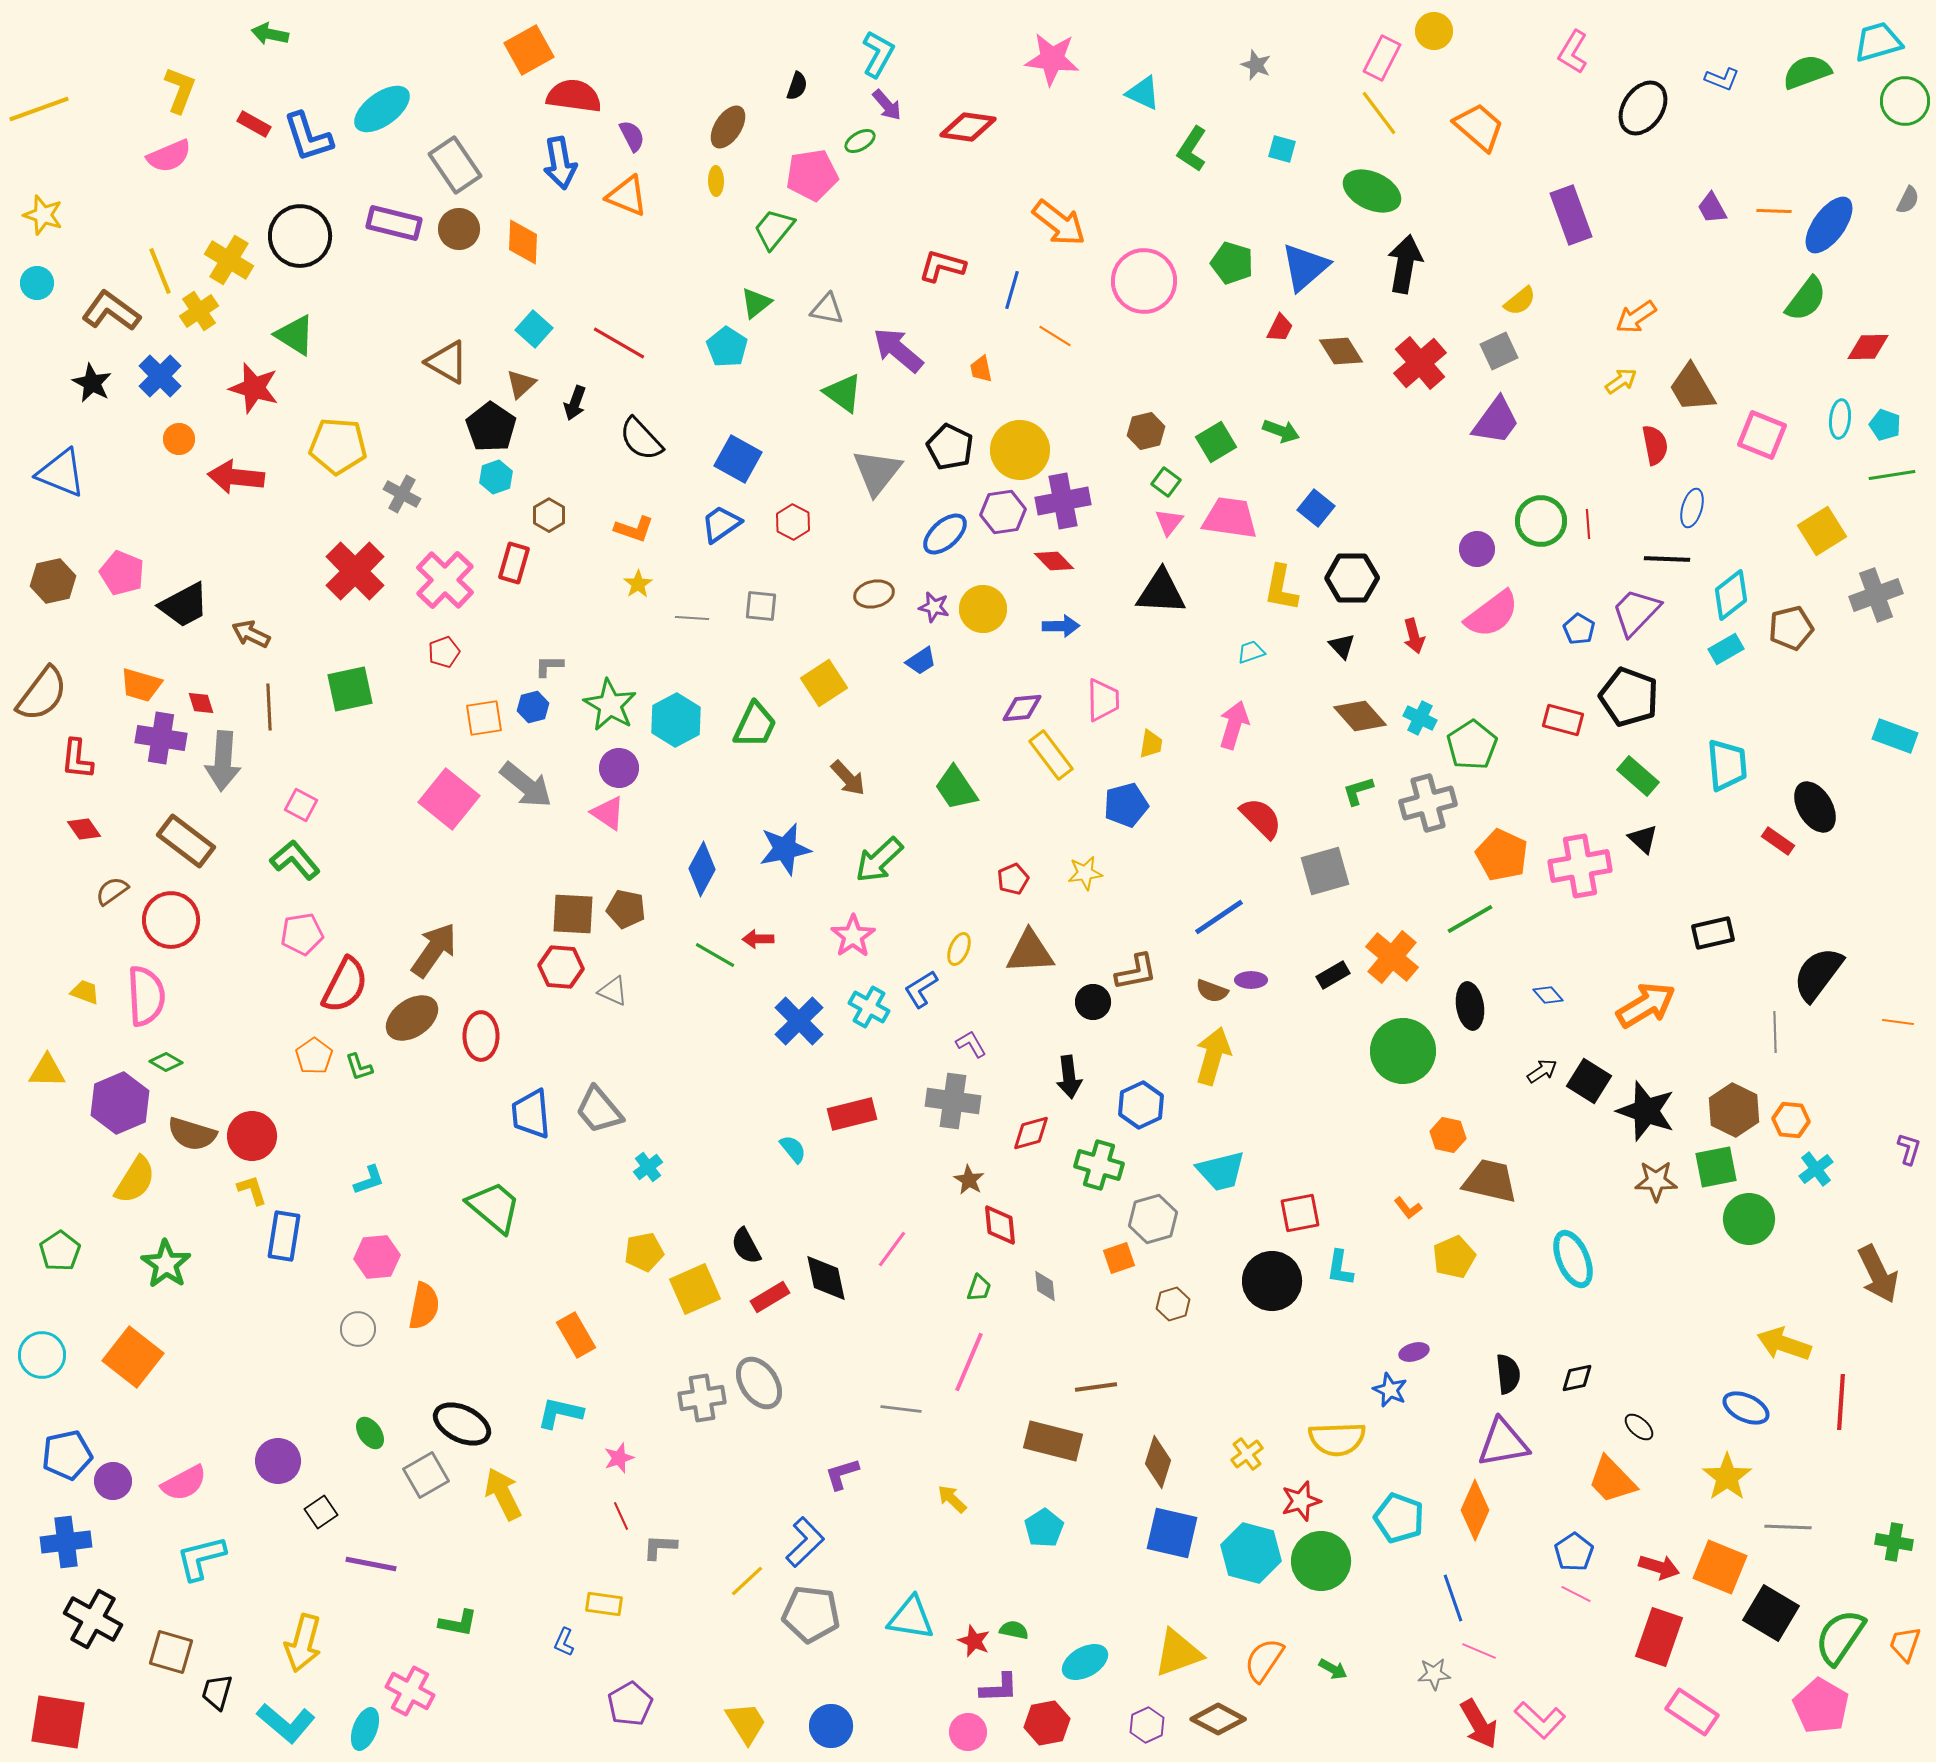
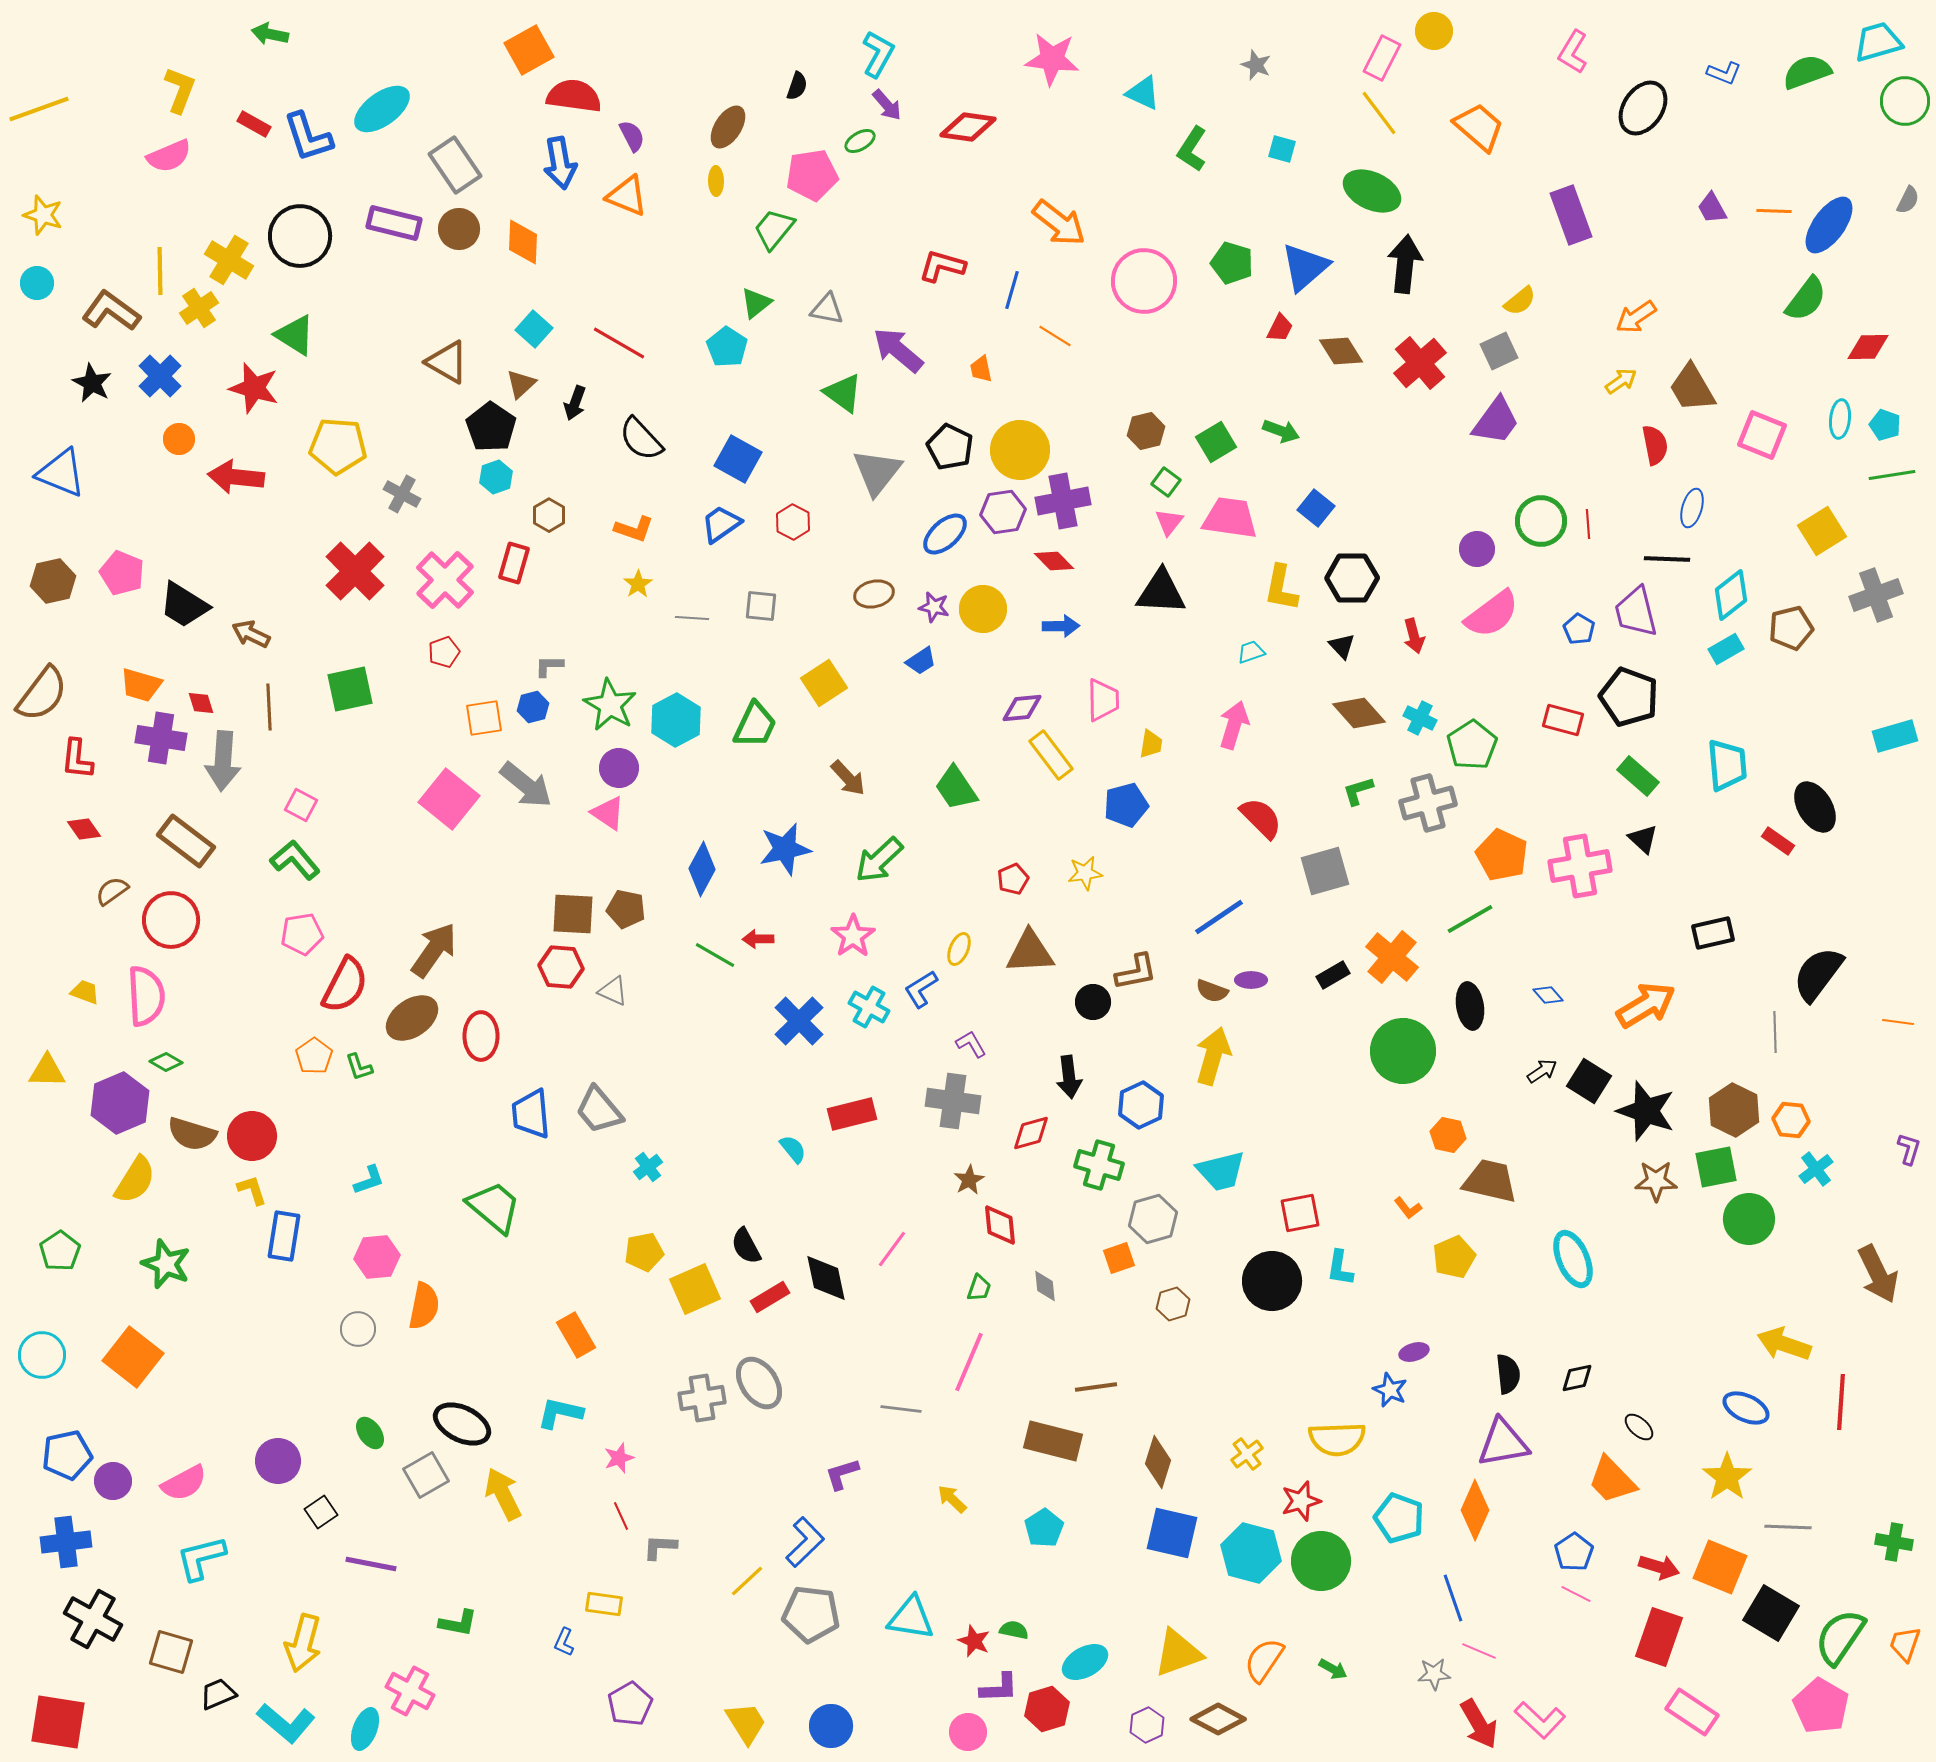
blue L-shape at (1722, 79): moved 2 px right, 6 px up
black arrow at (1405, 264): rotated 4 degrees counterclockwise
yellow line at (160, 271): rotated 21 degrees clockwise
yellow cross at (199, 311): moved 3 px up
black trapezoid at (184, 605): rotated 60 degrees clockwise
purple trapezoid at (1636, 612): rotated 58 degrees counterclockwise
brown diamond at (1360, 716): moved 1 px left, 3 px up
cyan rectangle at (1895, 736): rotated 36 degrees counterclockwise
brown star at (969, 1180): rotated 12 degrees clockwise
green star at (166, 1264): rotated 12 degrees counterclockwise
black trapezoid at (217, 1692): moved 1 px right, 2 px down; rotated 51 degrees clockwise
red hexagon at (1047, 1723): moved 14 px up; rotated 6 degrees counterclockwise
